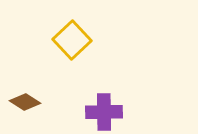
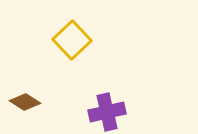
purple cross: moved 3 px right; rotated 12 degrees counterclockwise
